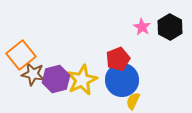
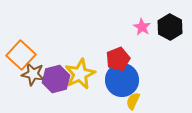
orange square: rotated 8 degrees counterclockwise
yellow star: moved 2 px left, 6 px up
